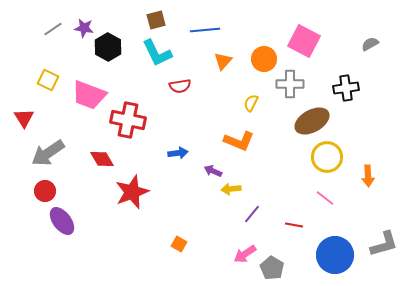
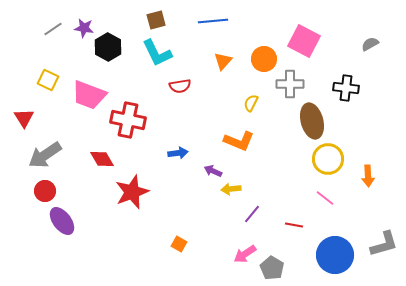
blue line: moved 8 px right, 9 px up
black cross: rotated 15 degrees clockwise
brown ellipse: rotated 76 degrees counterclockwise
gray arrow: moved 3 px left, 2 px down
yellow circle: moved 1 px right, 2 px down
